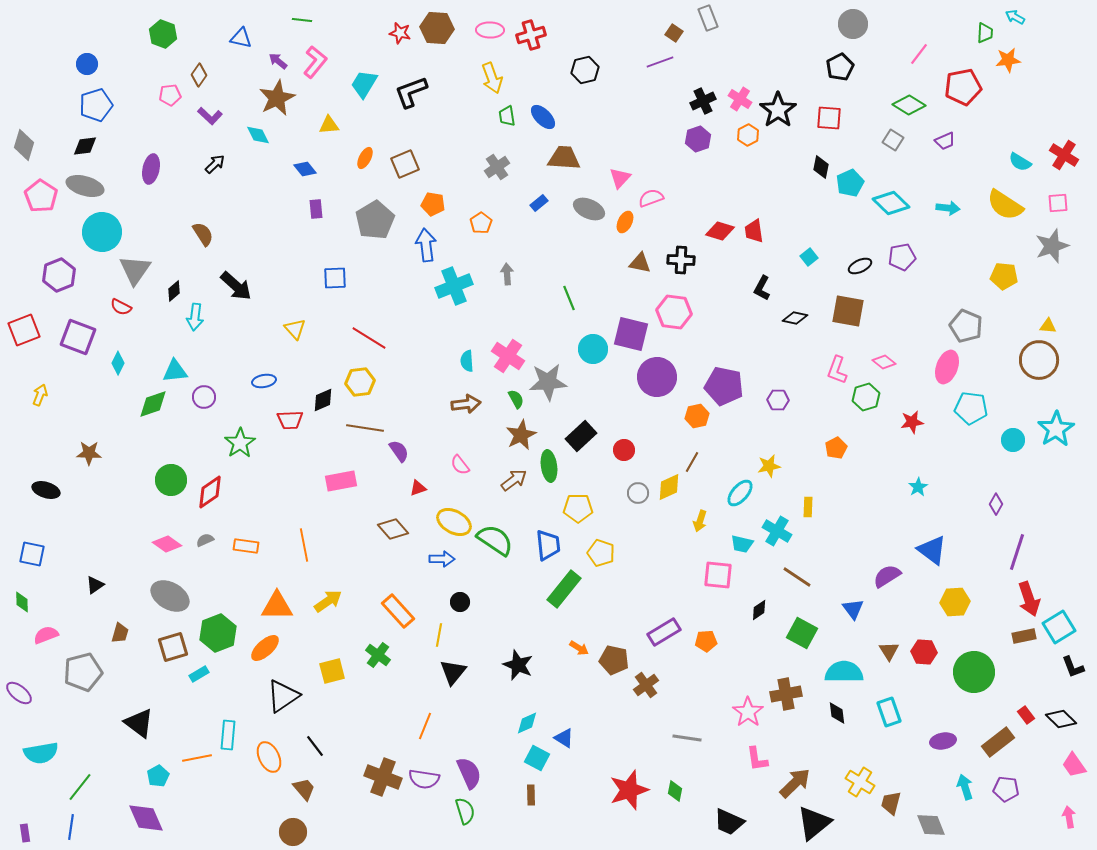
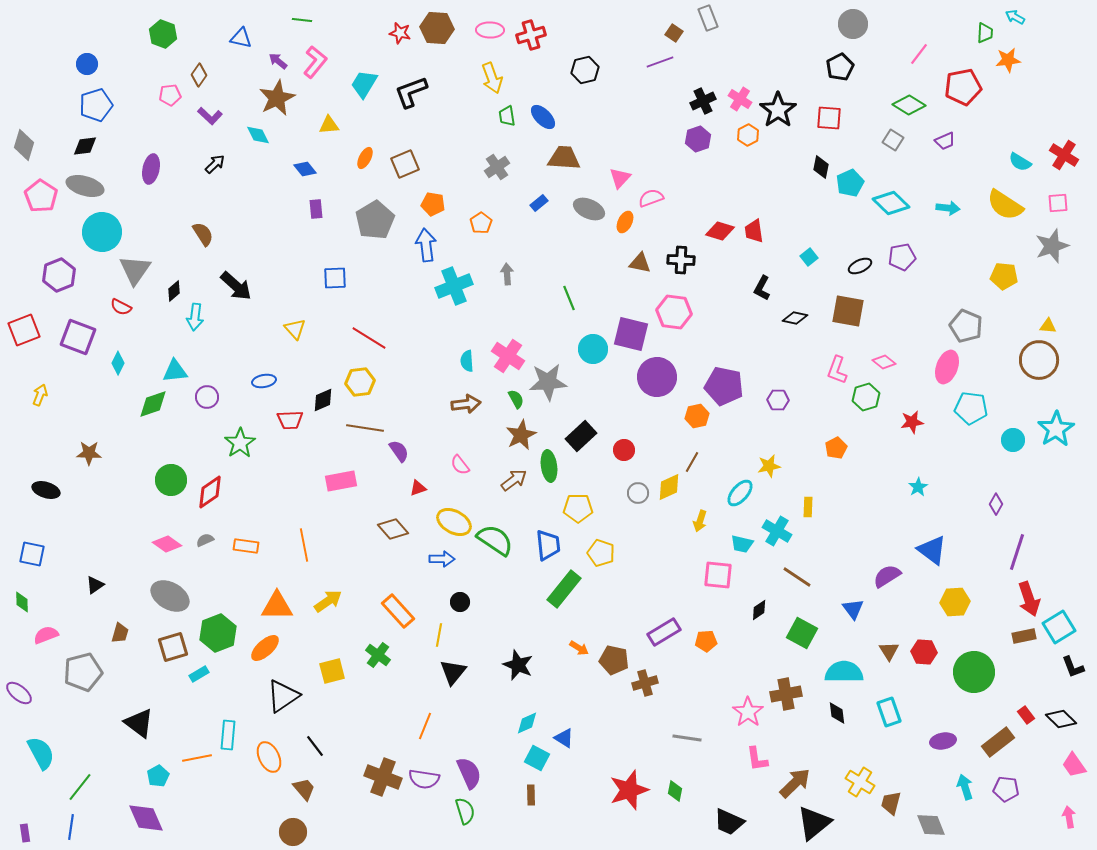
purple circle at (204, 397): moved 3 px right
brown cross at (646, 685): moved 1 px left, 2 px up; rotated 20 degrees clockwise
cyan semicircle at (41, 753): rotated 108 degrees counterclockwise
